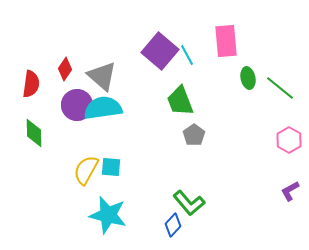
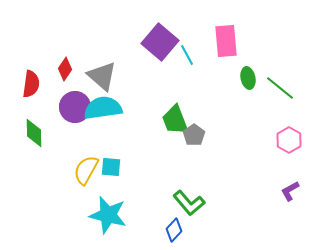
purple square: moved 9 px up
green trapezoid: moved 5 px left, 19 px down
purple circle: moved 2 px left, 2 px down
blue diamond: moved 1 px right, 5 px down
